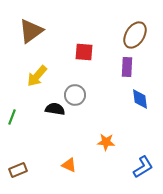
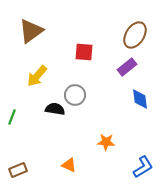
purple rectangle: rotated 48 degrees clockwise
